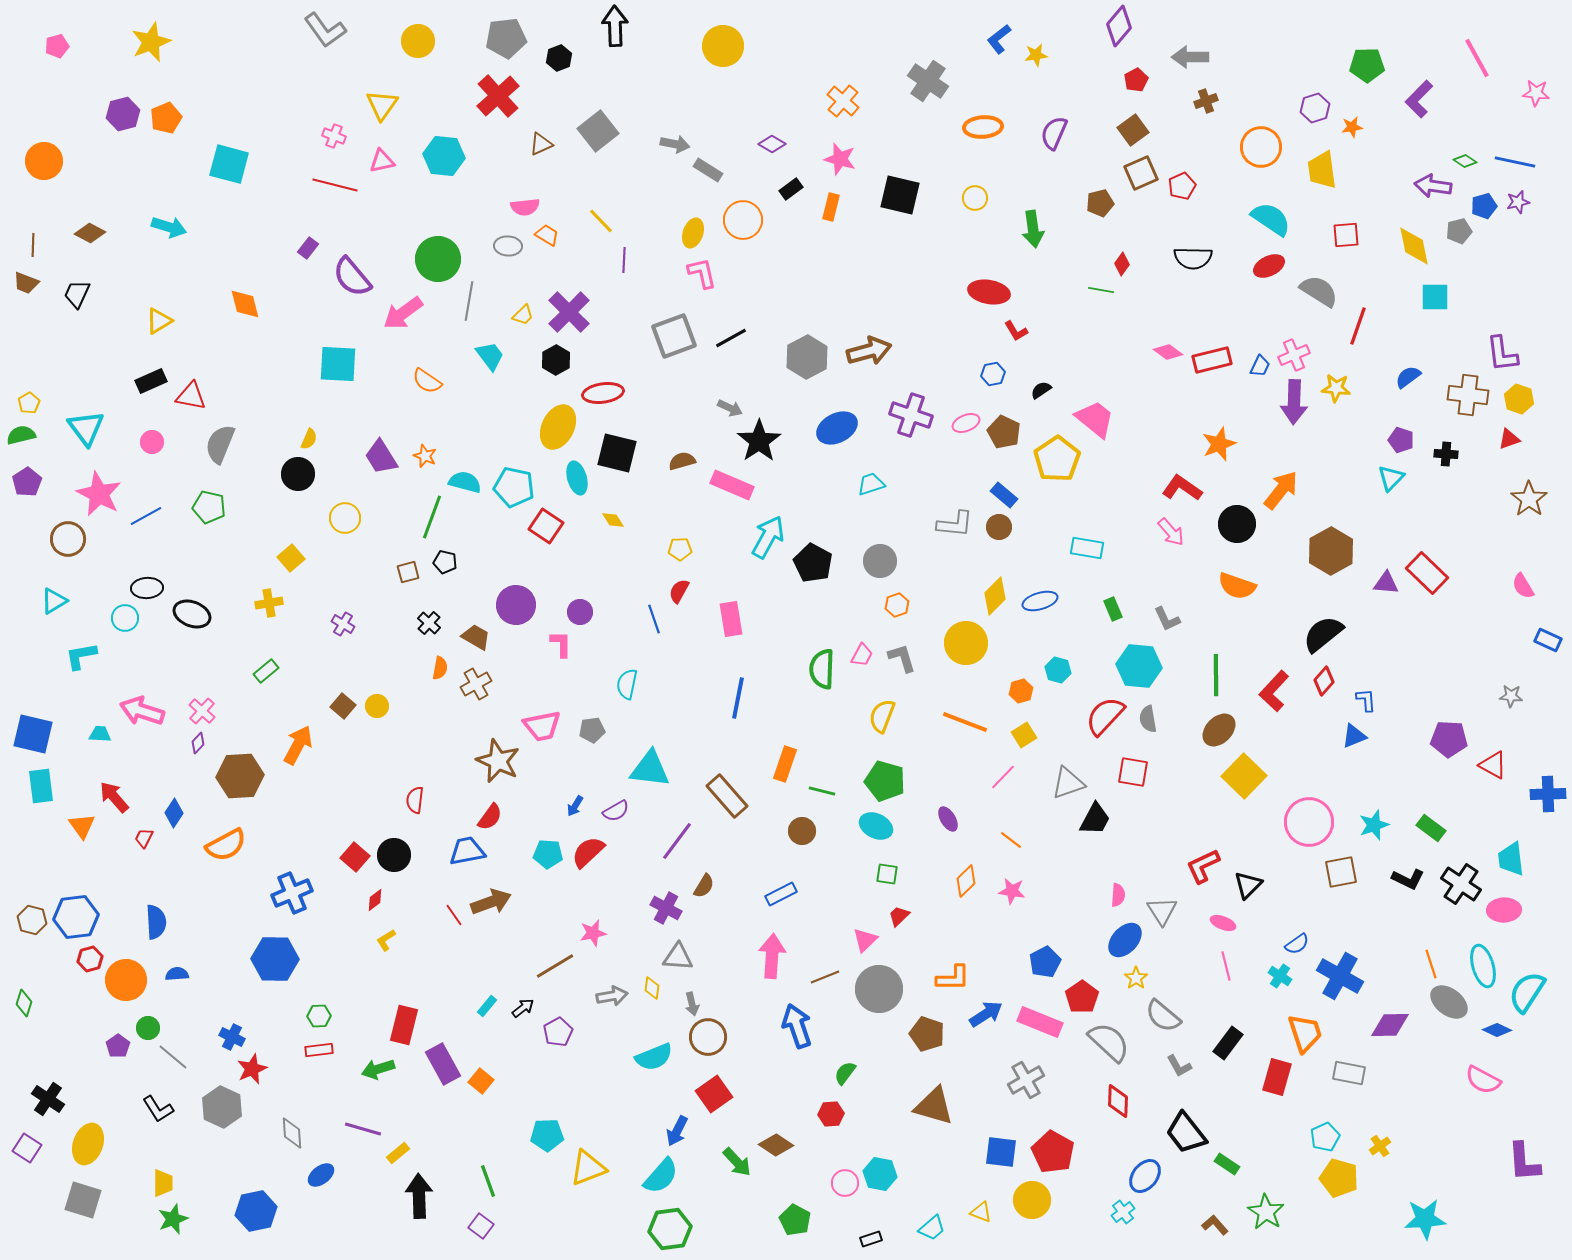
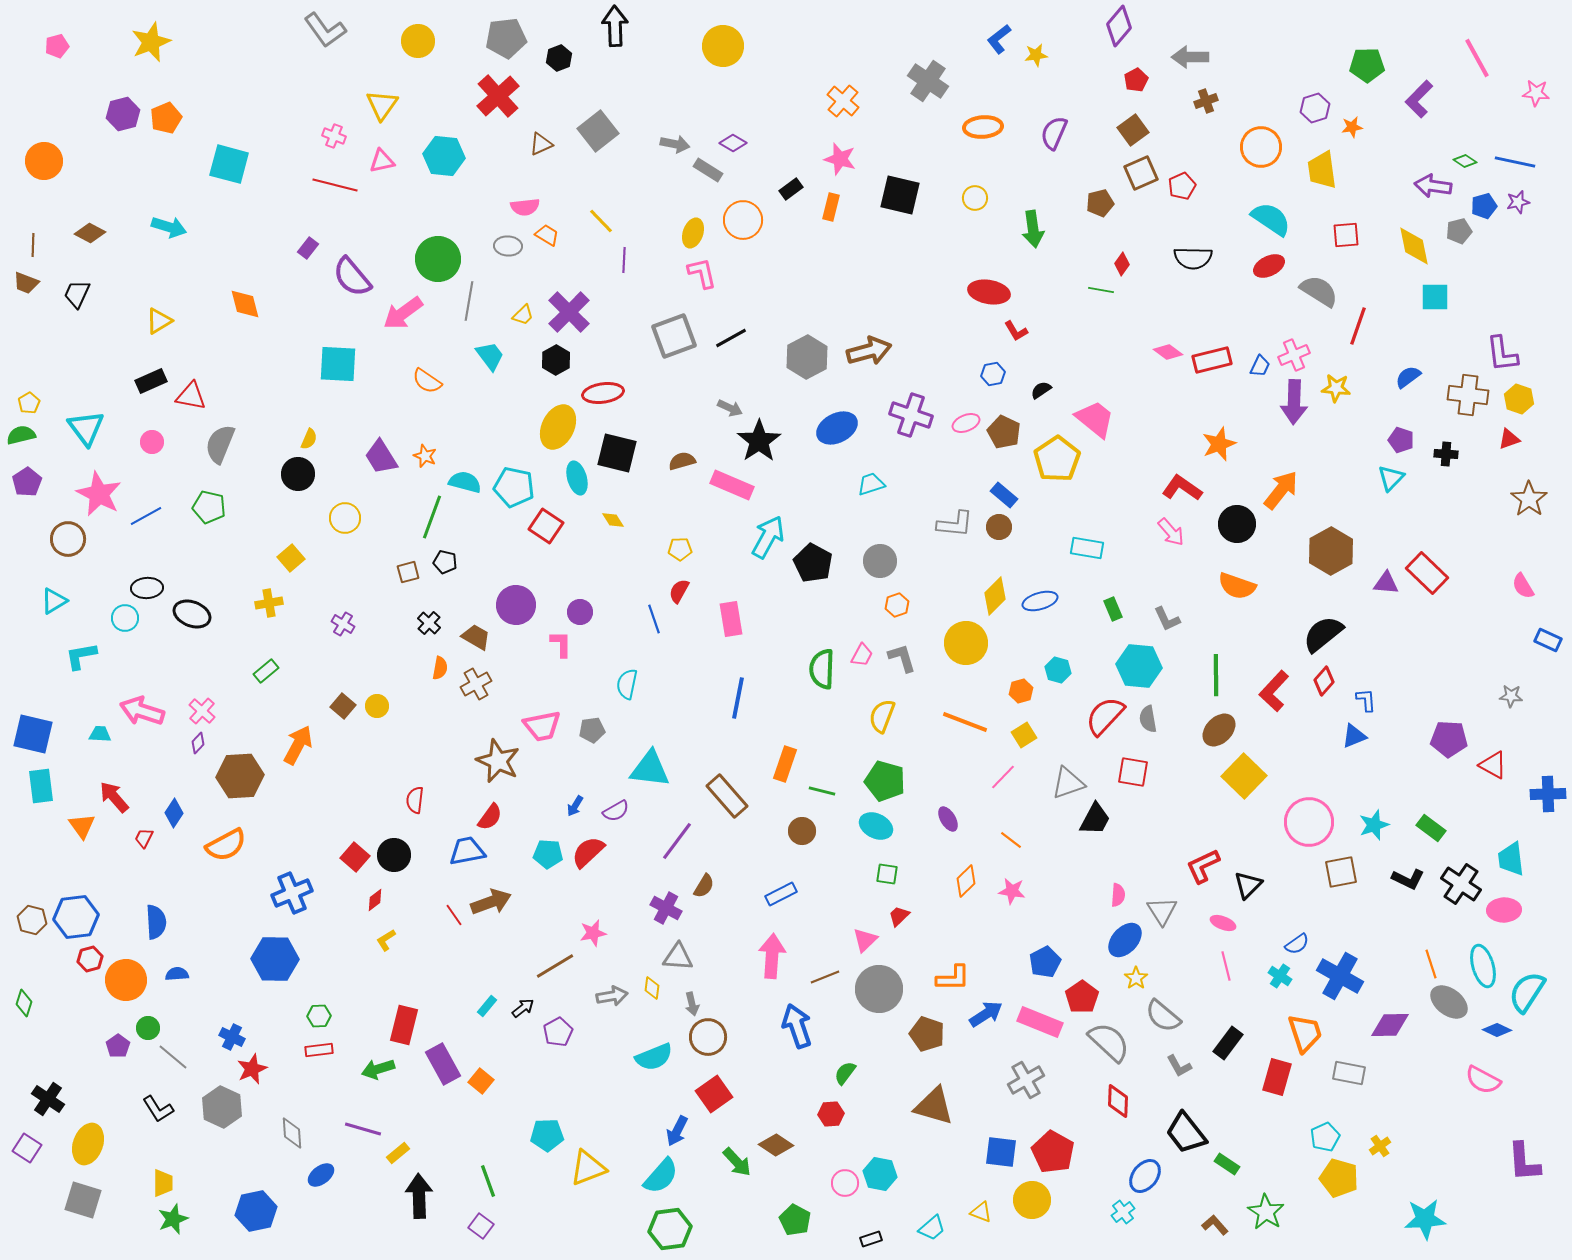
purple diamond at (772, 144): moved 39 px left, 1 px up
